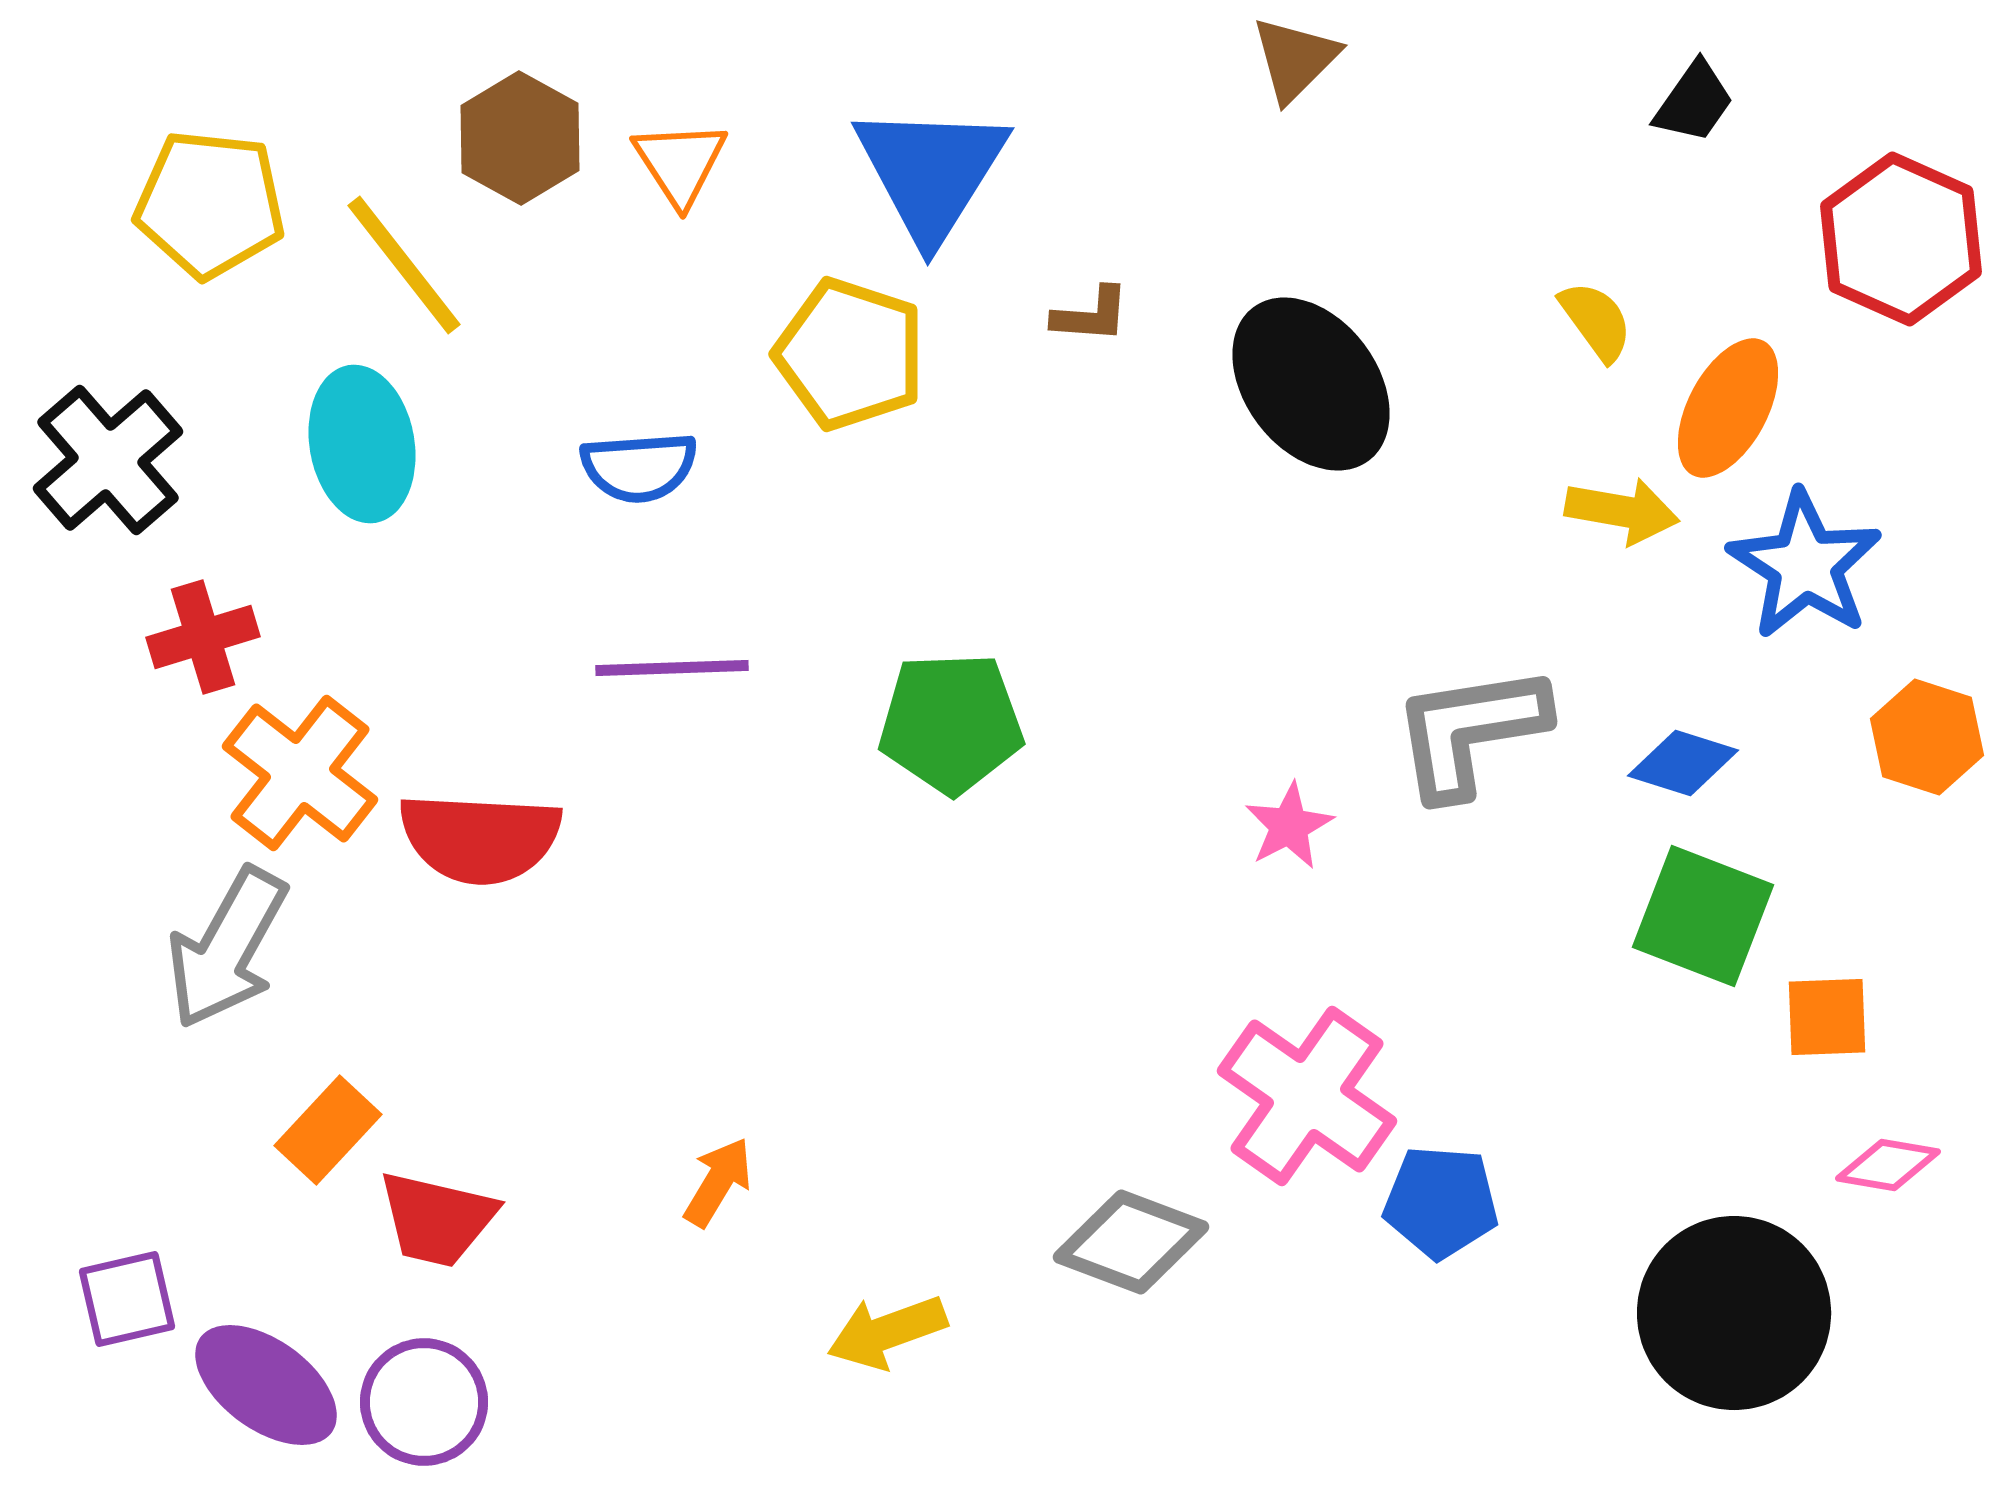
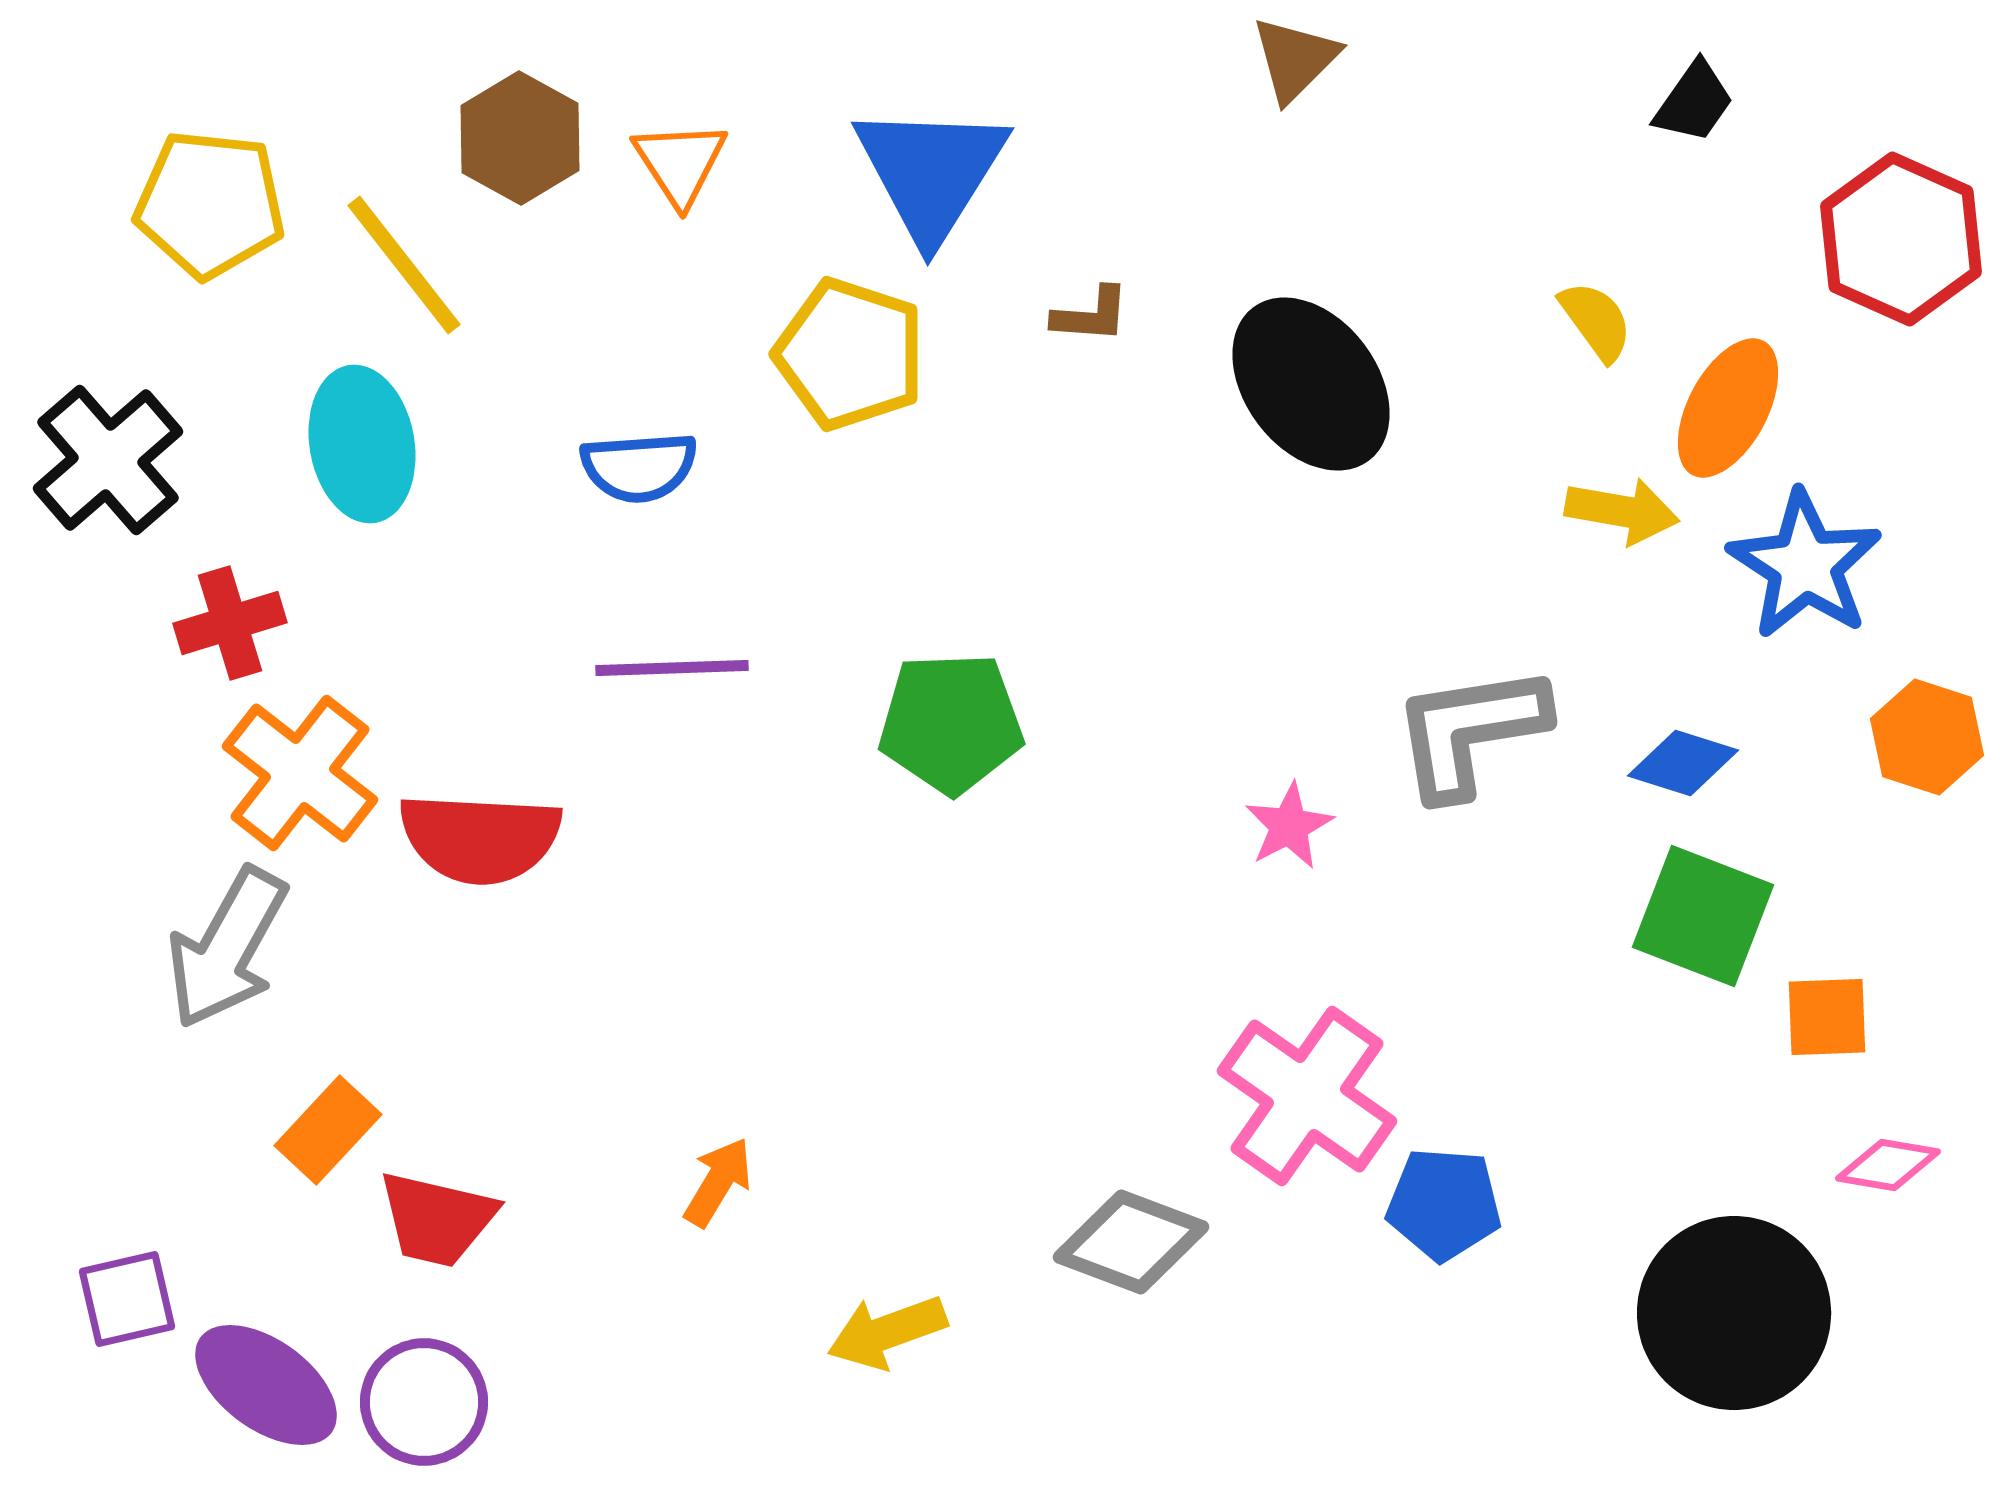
red cross at (203, 637): moved 27 px right, 14 px up
blue pentagon at (1441, 1202): moved 3 px right, 2 px down
